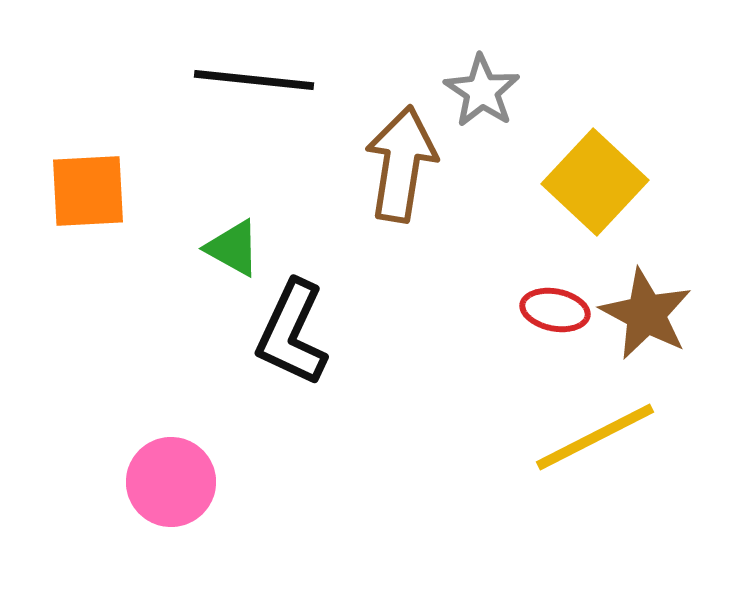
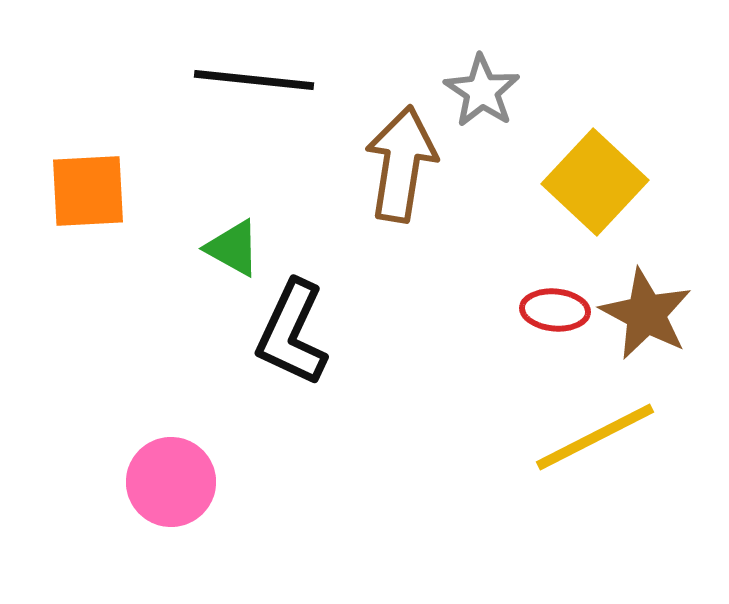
red ellipse: rotated 6 degrees counterclockwise
